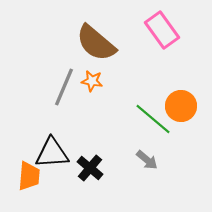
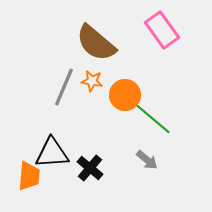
orange circle: moved 56 px left, 11 px up
